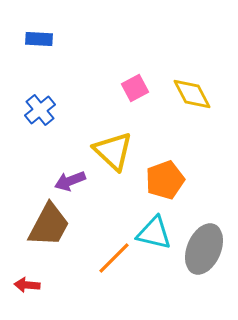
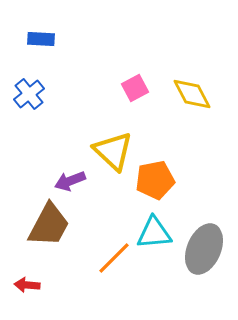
blue rectangle: moved 2 px right
blue cross: moved 11 px left, 16 px up
orange pentagon: moved 10 px left; rotated 9 degrees clockwise
cyan triangle: rotated 18 degrees counterclockwise
